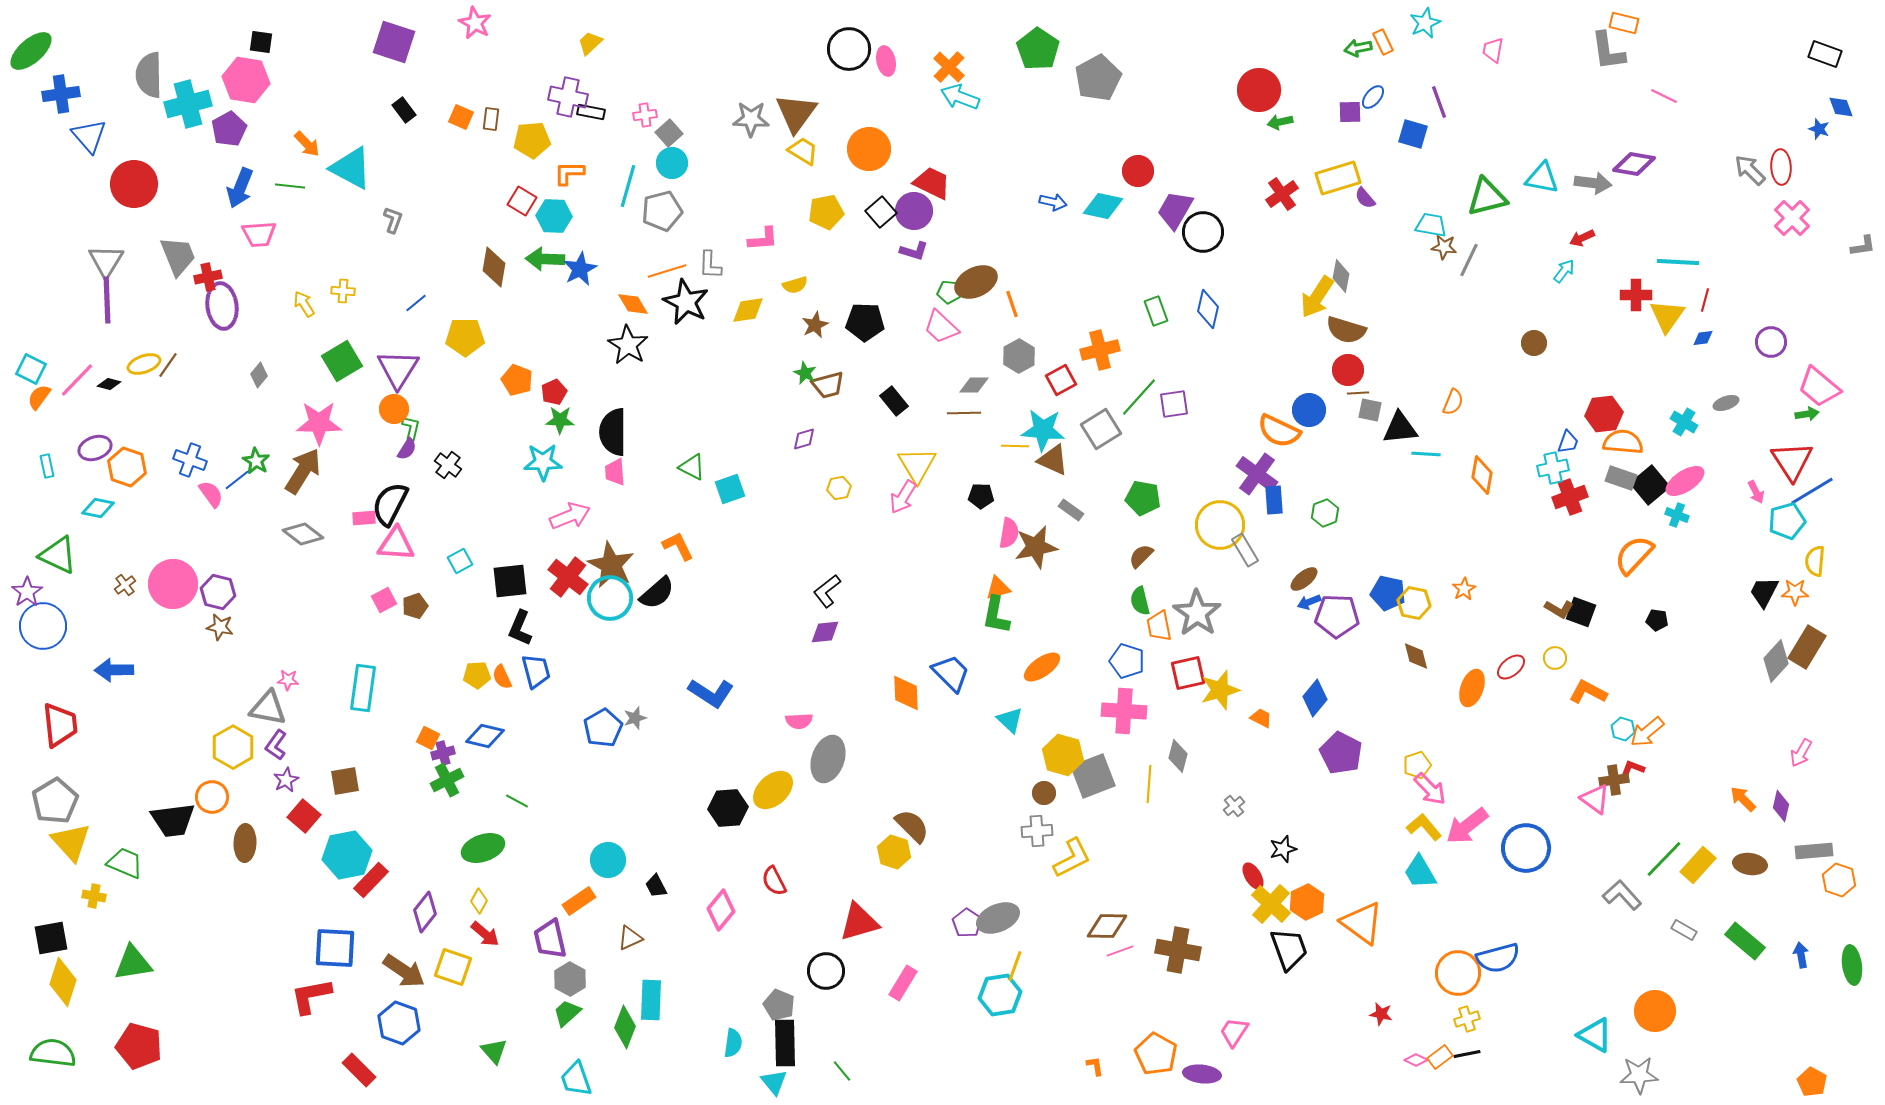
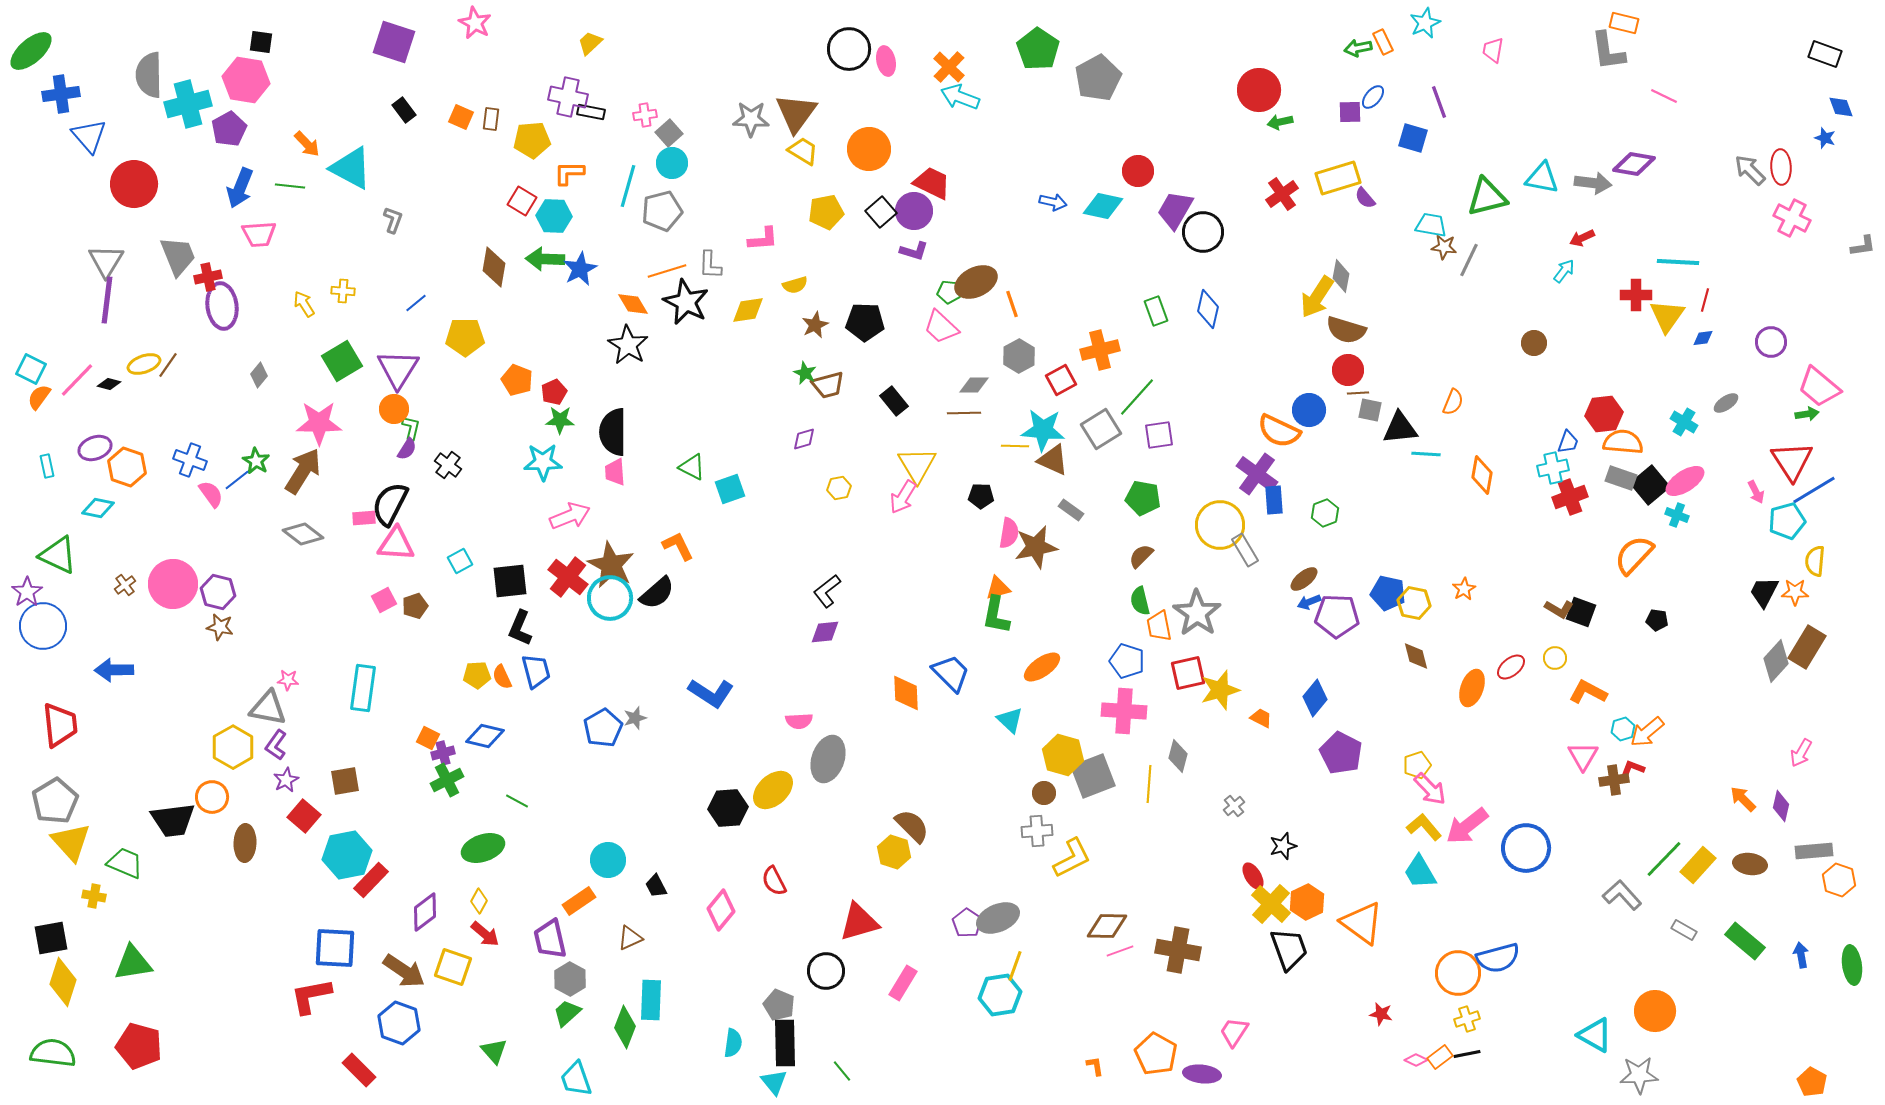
blue star at (1819, 129): moved 6 px right, 9 px down
blue square at (1413, 134): moved 4 px down
pink cross at (1792, 218): rotated 18 degrees counterclockwise
purple line at (107, 300): rotated 9 degrees clockwise
green line at (1139, 397): moved 2 px left
gray ellipse at (1726, 403): rotated 15 degrees counterclockwise
purple square at (1174, 404): moved 15 px left, 31 px down
blue line at (1812, 491): moved 2 px right, 1 px up
cyan hexagon at (1623, 729): rotated 25 degrees clockwise
pink triangle at (1595, 799): moved 12 px left, 43 px up; rotated 24 degrees clockwise
black star at (1283, 849): moved 3 px up
purple diamond at (425, 912): rotated 15 degrees clockwise
